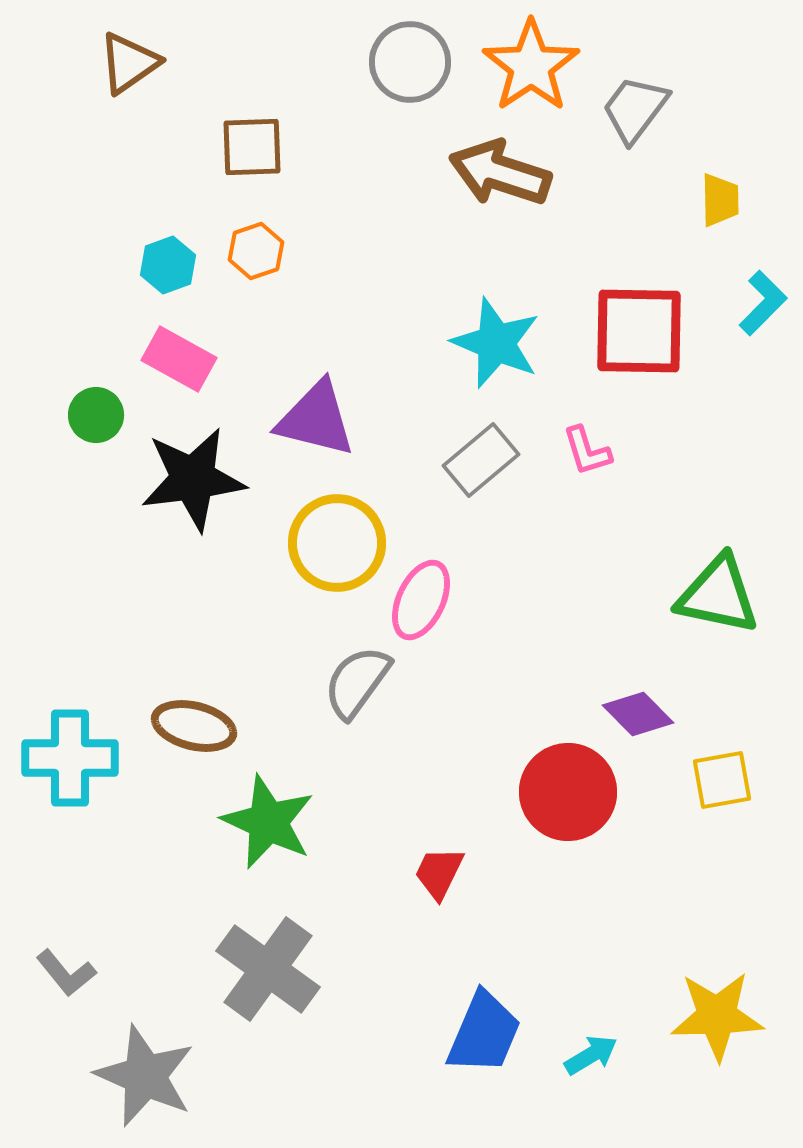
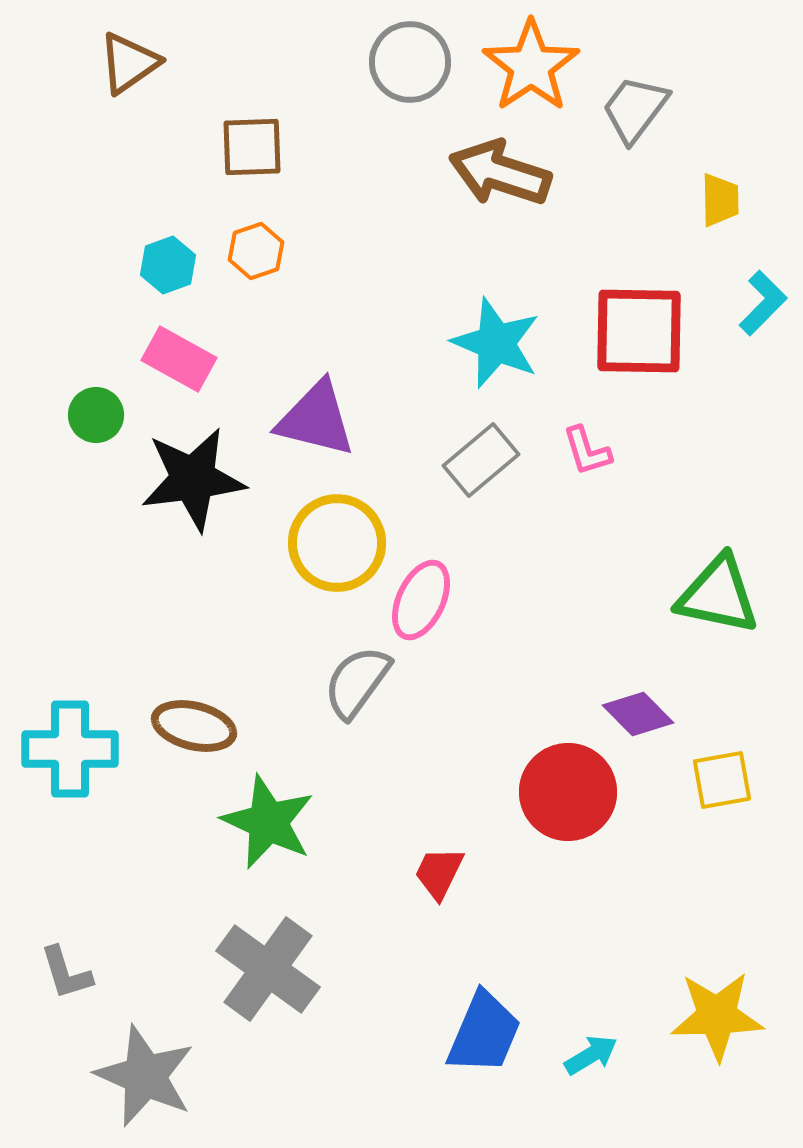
cyan cross: moved 9 px up
gray L-shape: rotated 22 degrees clockwise
